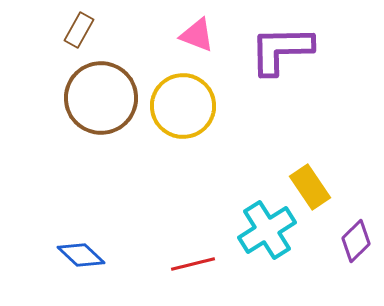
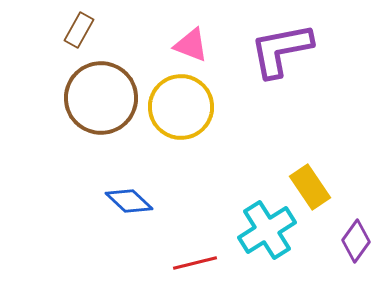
pink triangle: moved 6 px left, 10 px down
purple L-shape: rotated 10 degrees counterclockwise
yellow circle: moved 2 px left, 1 px down
purple diamond: rotated 9 degrees counterclockwise
blue diamond: moved 48 px right, 54 px up
red line: moved 2 px right, 1 px up
